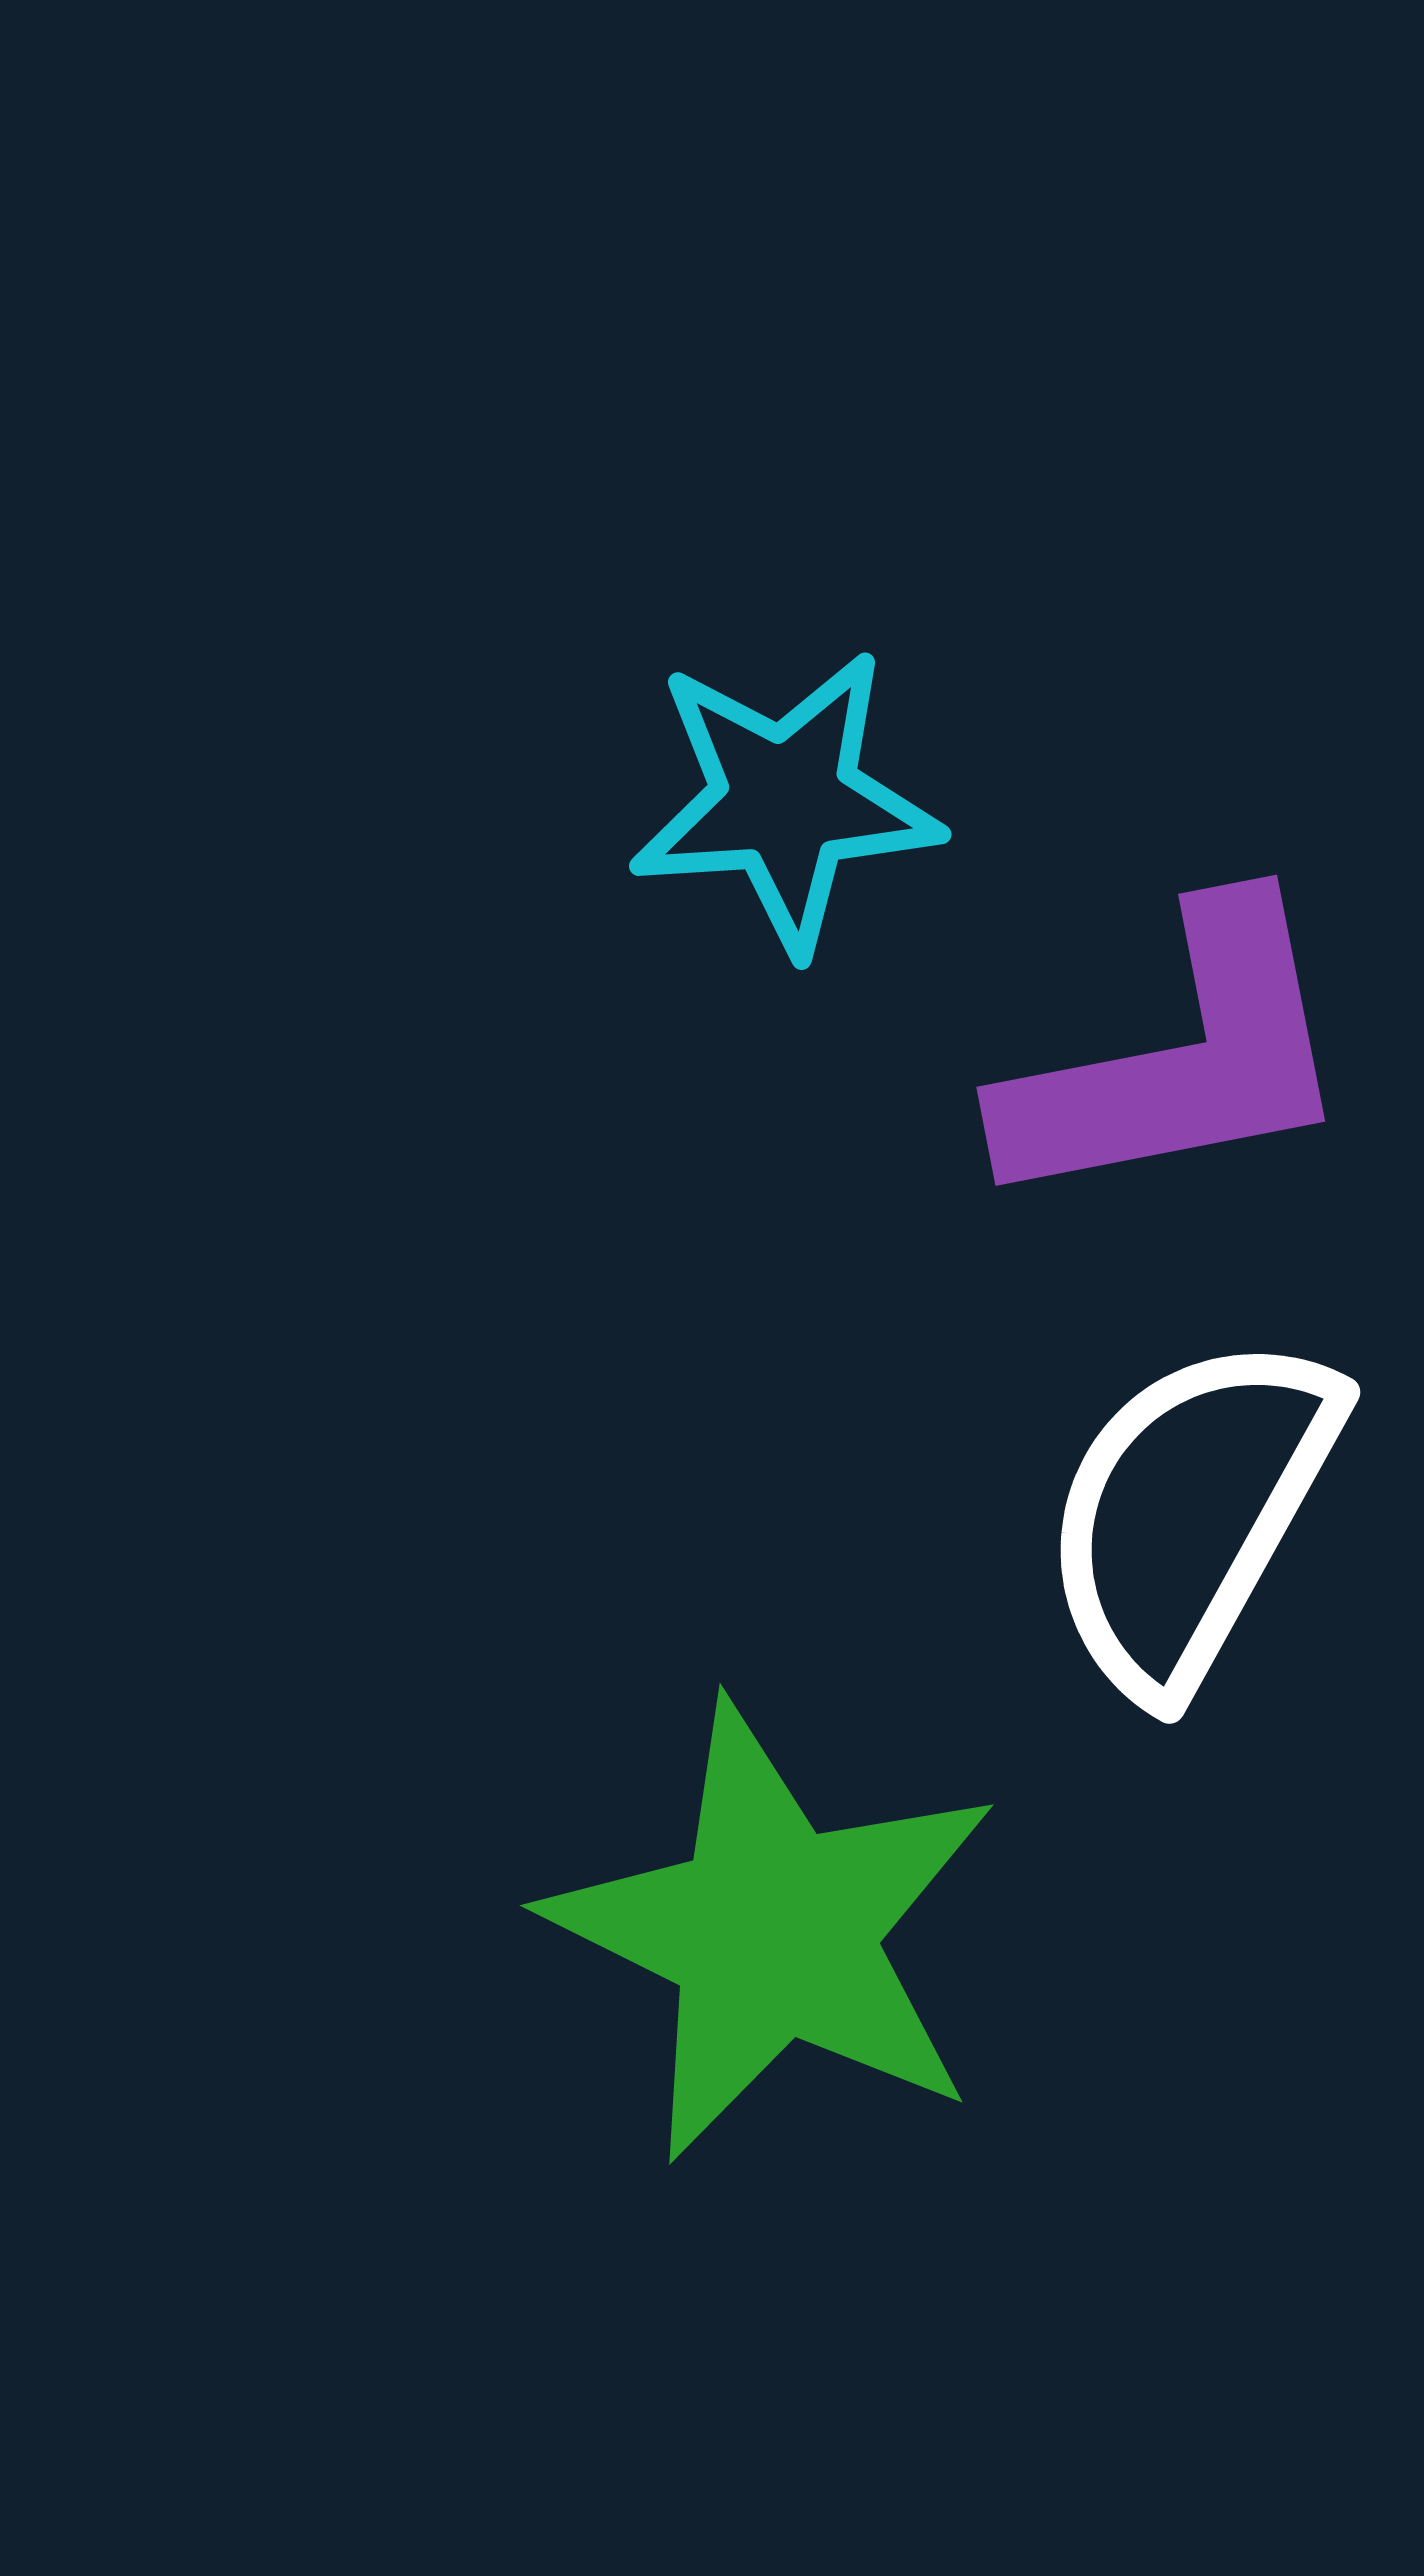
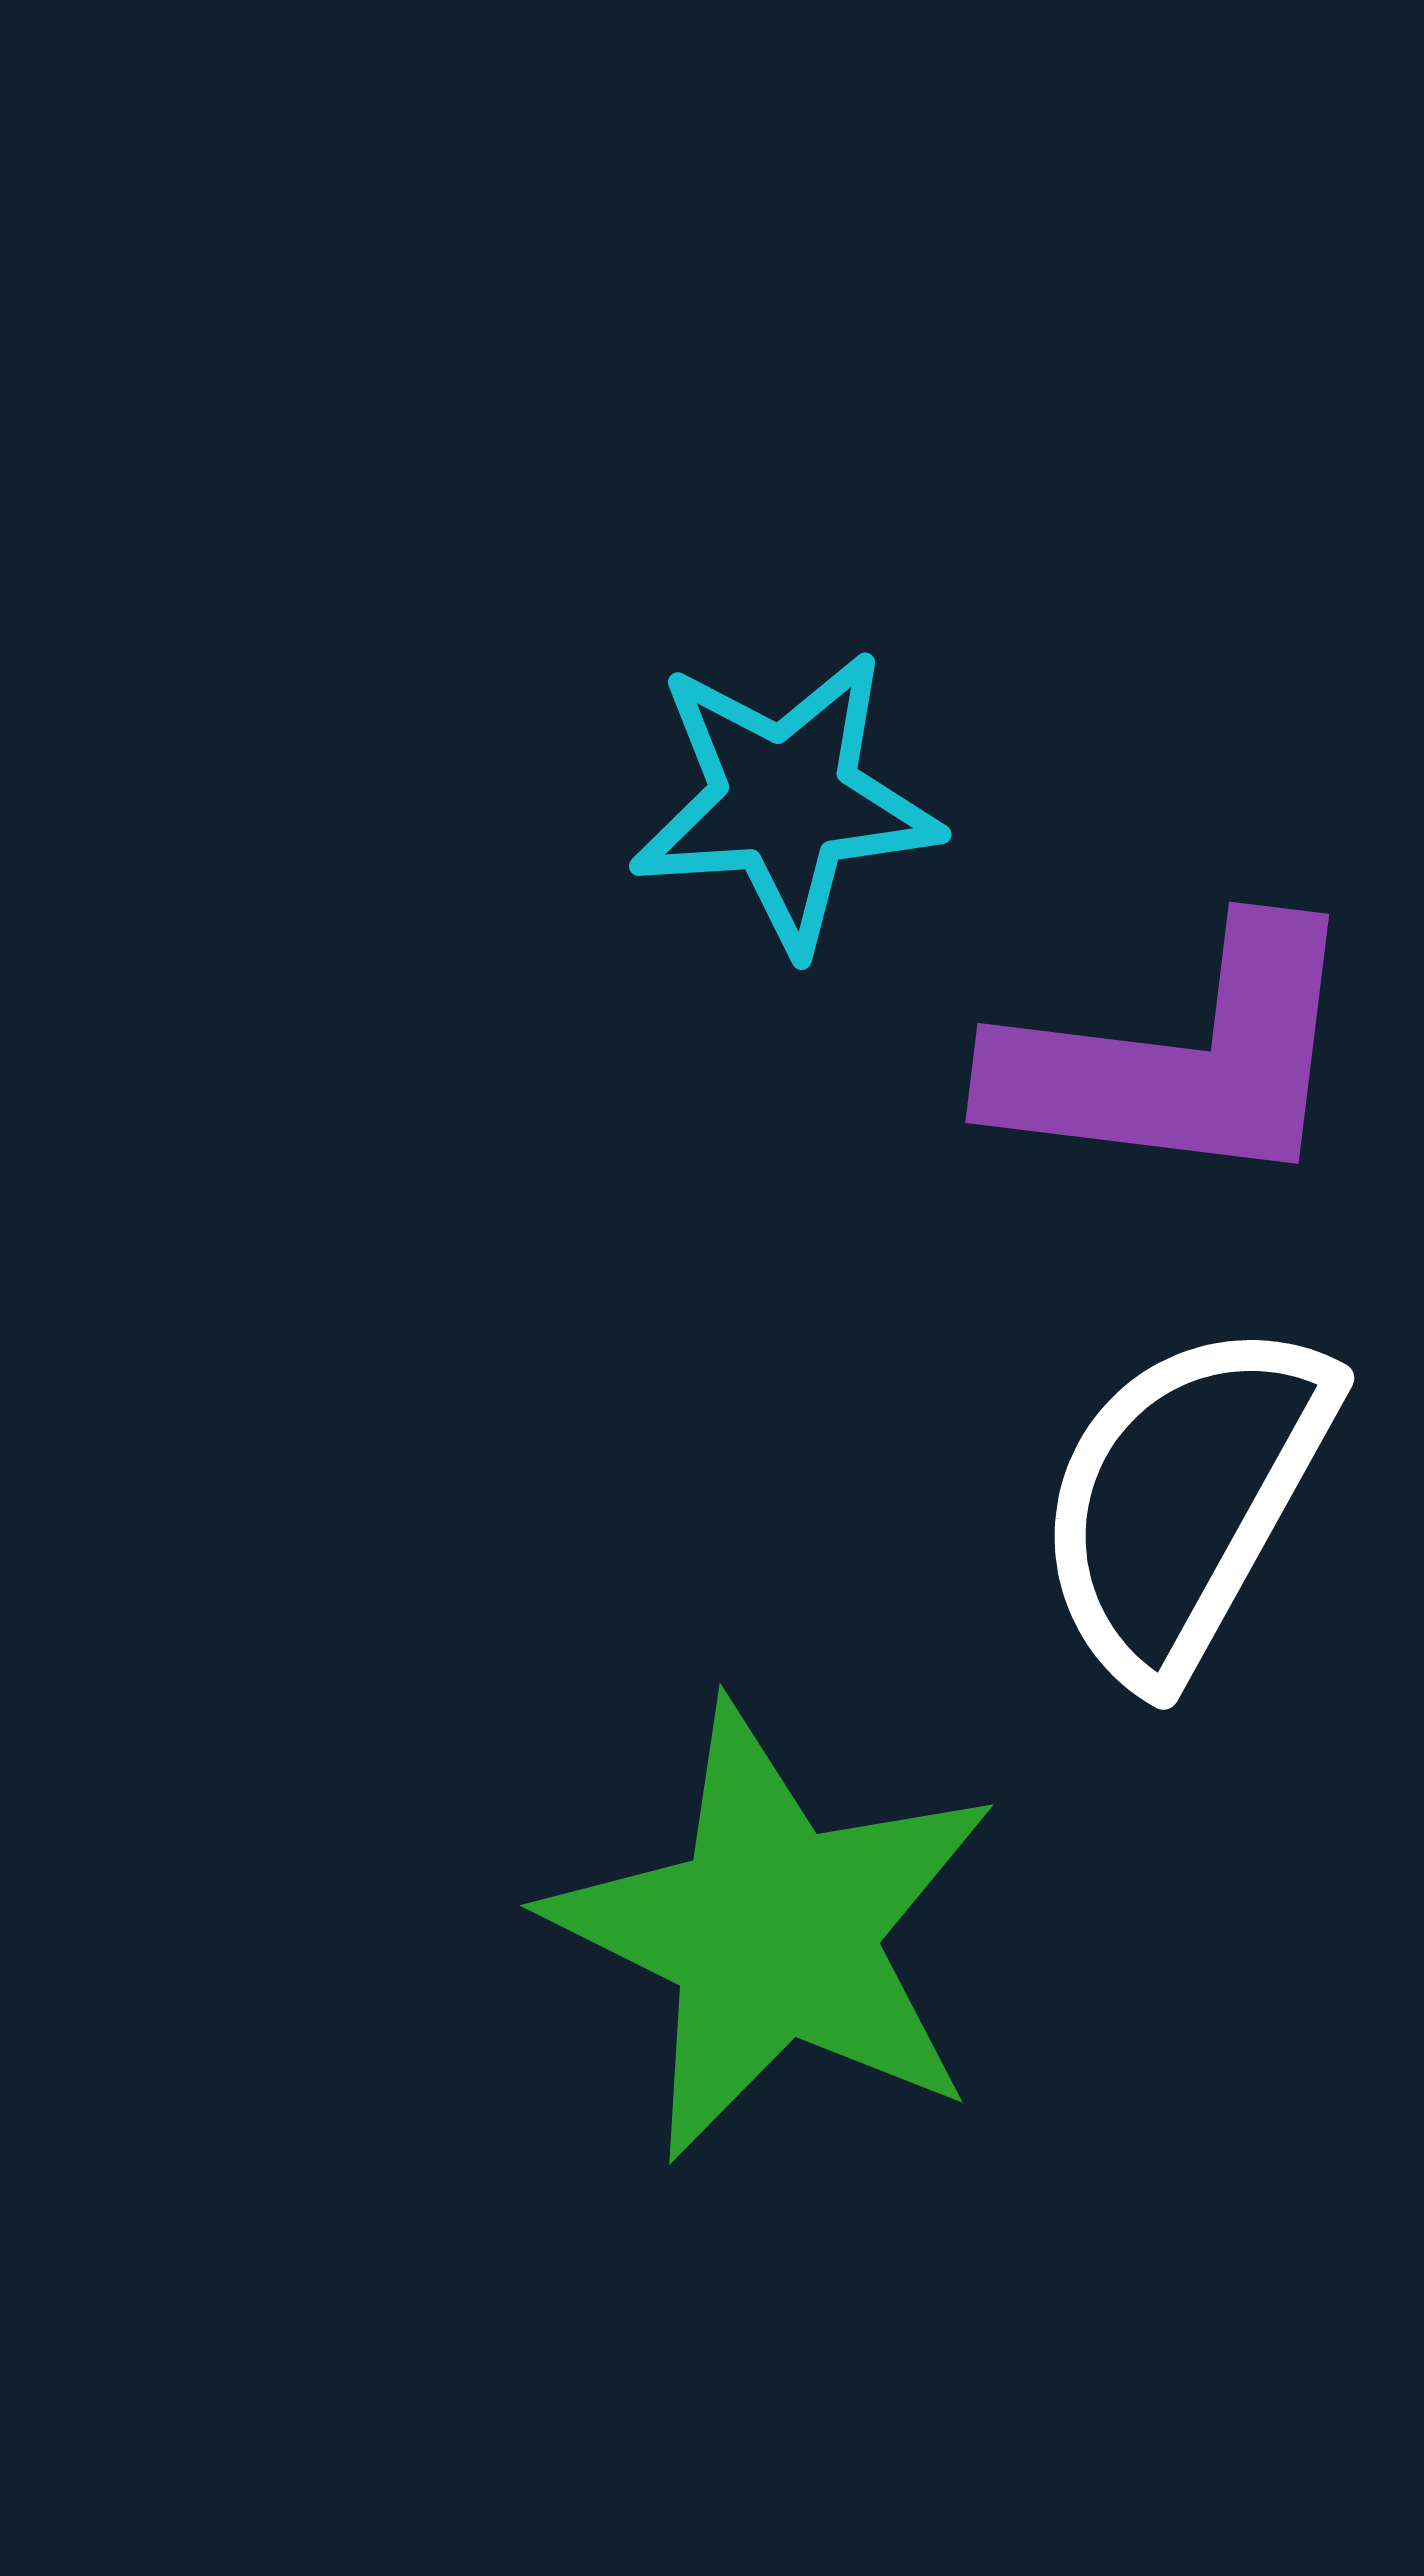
purple L-shape: rotated 18 degrees clockwise
white semicircle: moved 6 px left, 14 px up
